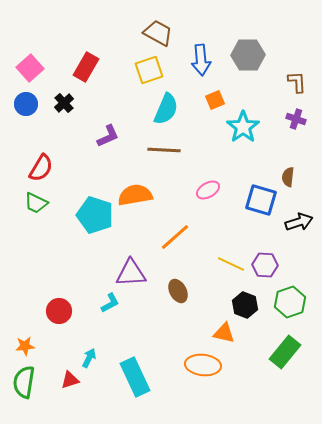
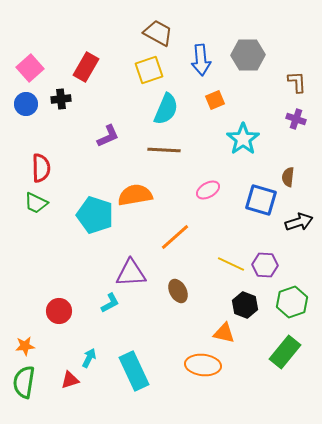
black cross: moved 3 px left, 4 px up; rotated 36 degrees clockwise
cyan star: moved 12 px down
red semicircle: rotated 32 degrees counterclockwise
green hexagon: moved 2 px right
cyan rectangle: moved 1 px left, 6 px up
